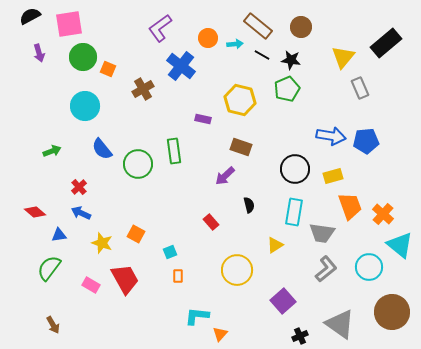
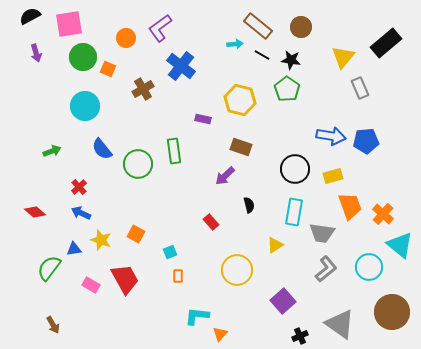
orange circle at (208, 38): moved 82 px left
purple arrow at (39, 53): moved 3 px left
green pentagon at (287, 89): rotated 15 degrees counterclockwise
blue triangle at (59, 235): moved 15 px right, 14 px down
yellow star at (102, 243): moved 1 px left, 3 px up
